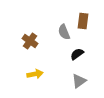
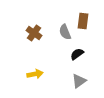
gray semicircle: moved 1 px right
brown cross: moved 4 px right, 8 px up
